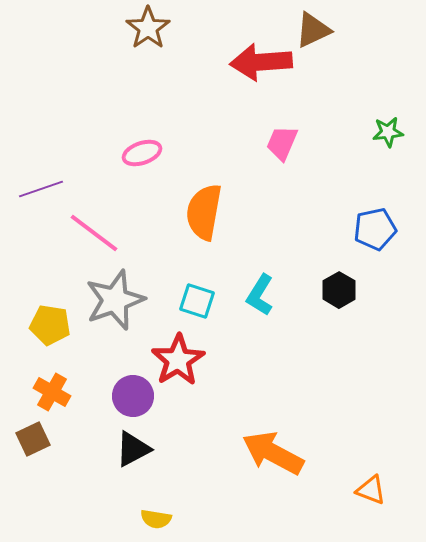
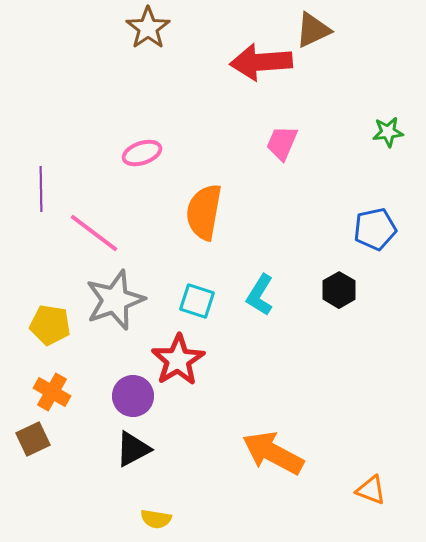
purple line: rotated 72 degrees counterclockwise
